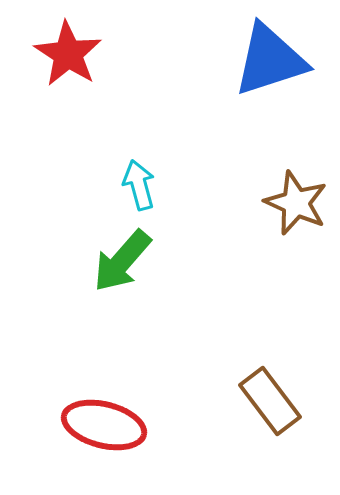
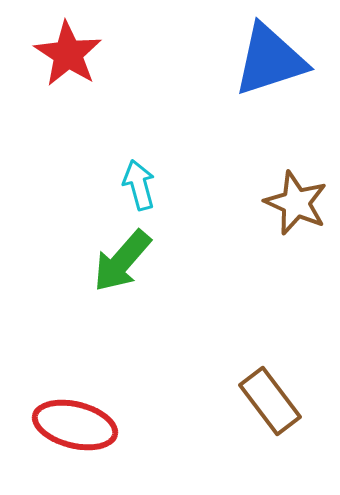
red ellipse: moved 29 px left
